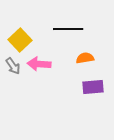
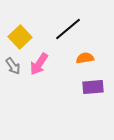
black line: rotated 40 degrees counterclockwise
yellow square: moved 3 px up
pink arrow: rotated 60 degrees counterclockwise
